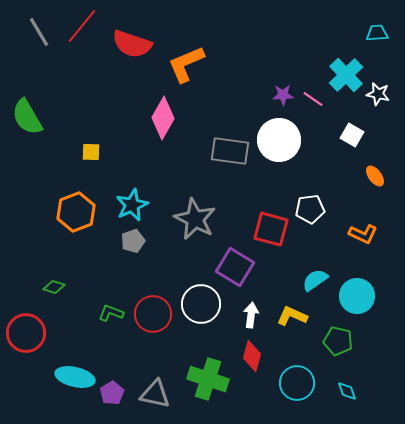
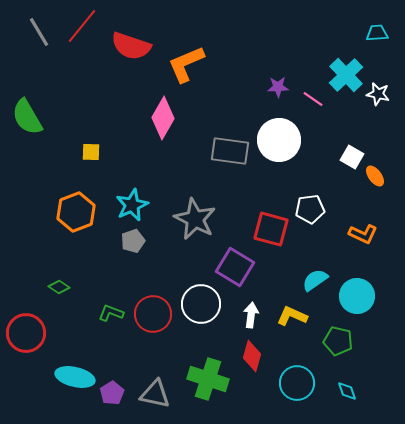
red semicircle at (132, 44): moved 1 px left, 2 px down
purple star at (283, 95): moved 5 px left, 8 px up
white square at (352, 135): moved 22 px down
green diamond at (54, 287): moved 5 px right; rotated 15 degrees clockwise
